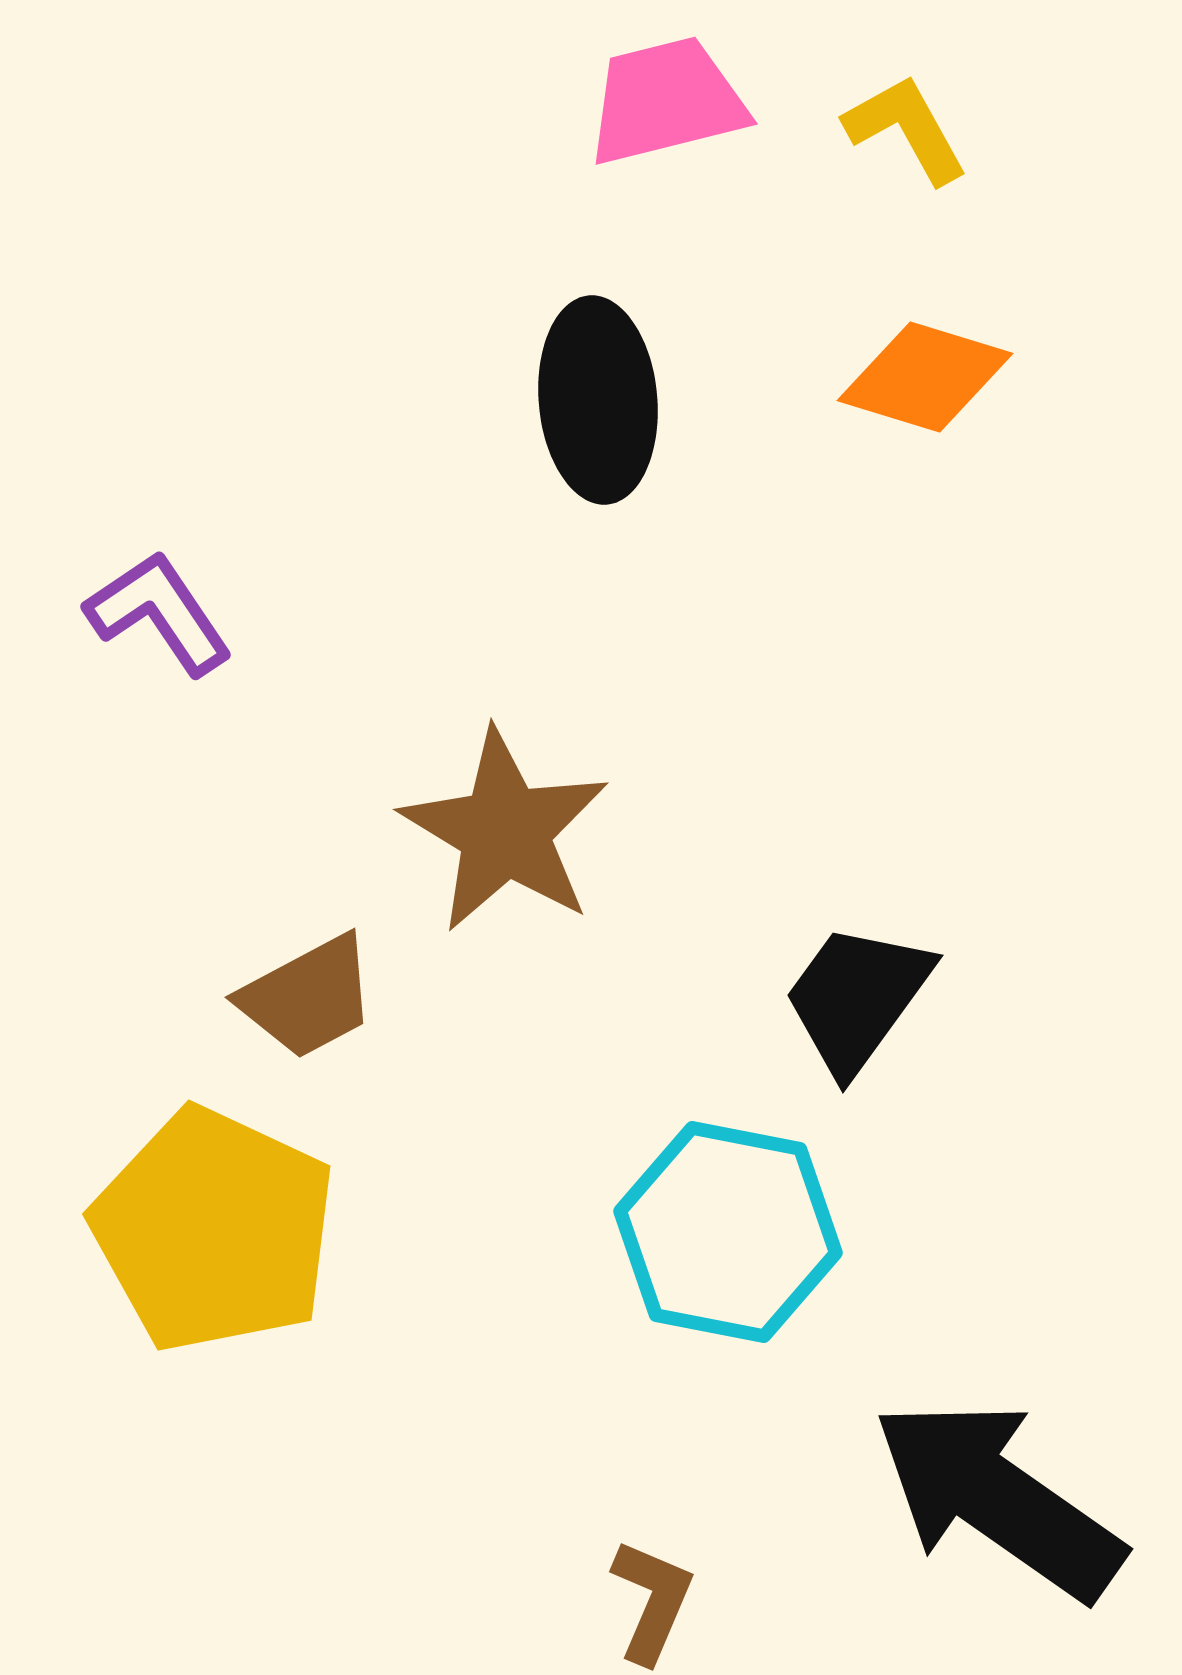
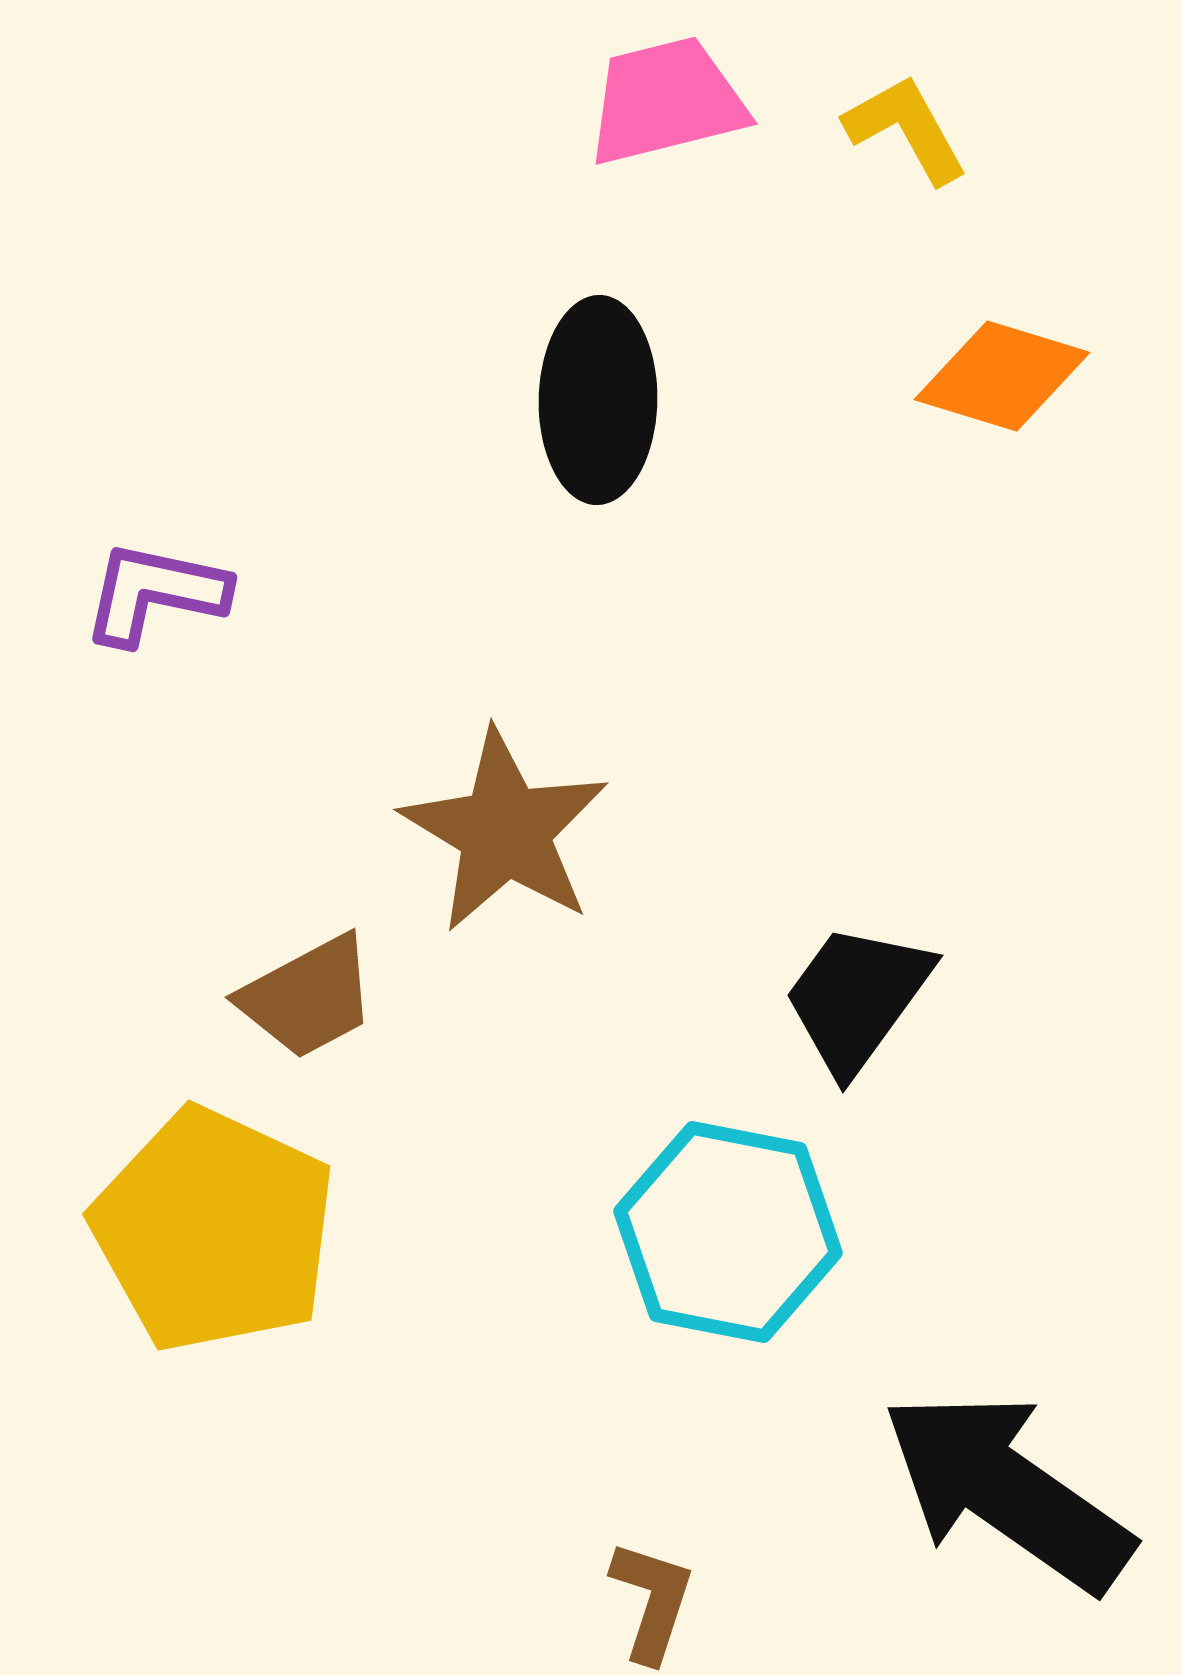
orange diamond: moved 77 px right, 1 px up
black ellipse: rotated 6 degrees clockwise
purple L-shape: moved 4 px left, 20 px up; rotated 44 degrees counterclockwise
black arrow: moved 9 px right, 8 px up
brown L-shape: rotated 5 degrees counterclockwise
